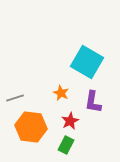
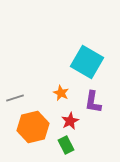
orange hexagon: moved 2 px right; rotated 20 degrees counterclockwise
green rectangle: rotated 54 degrees counterclockwise
